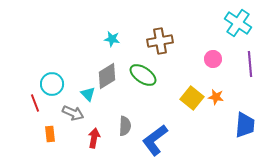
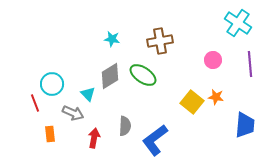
pink circle: moved 1 px down
gray diamond: moved 3 px right
yellow square: moved 4 px down
